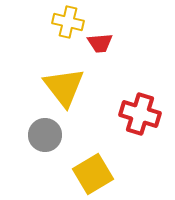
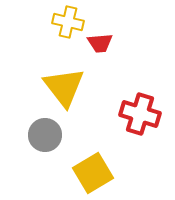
yellow square: moved 1 px up
